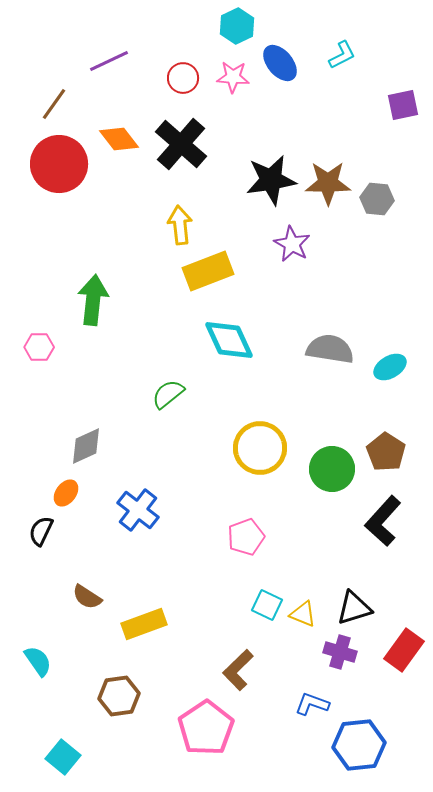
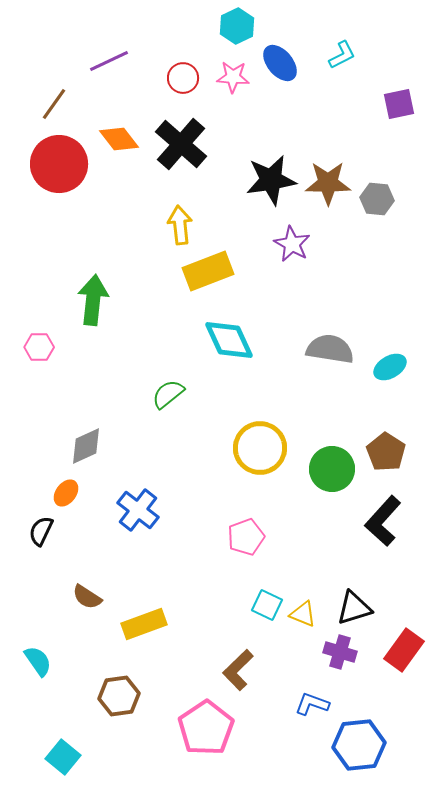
purple square at (403, 105): moved 4 px left, 1 px up
